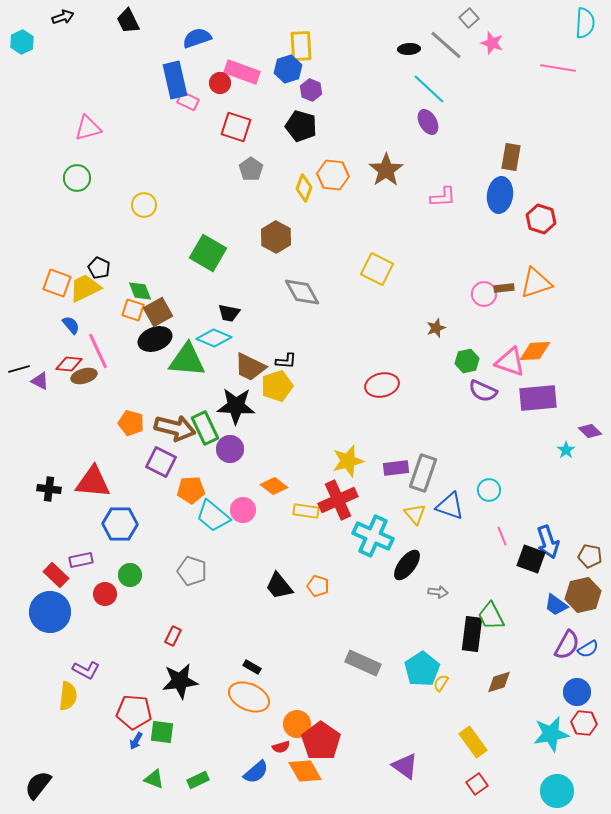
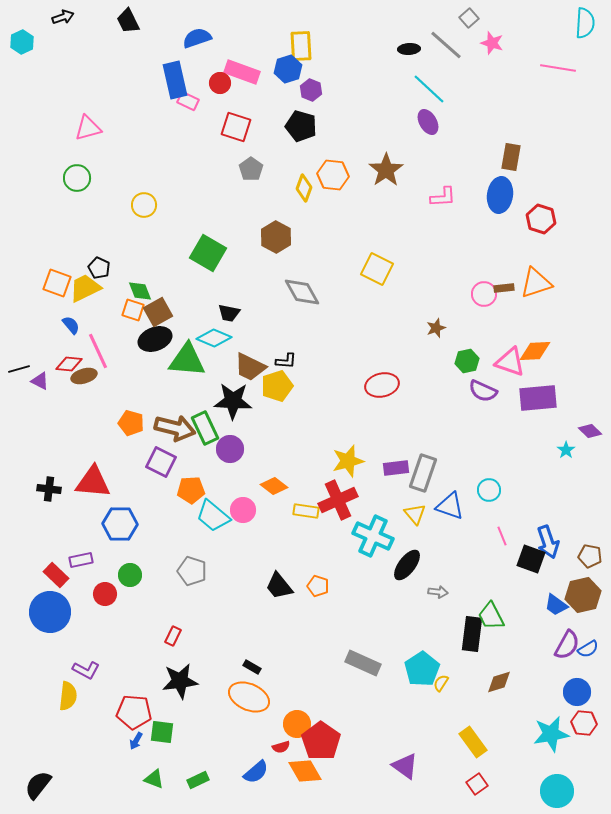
black star at (236, 406): moved 3 px left, 5 px up
